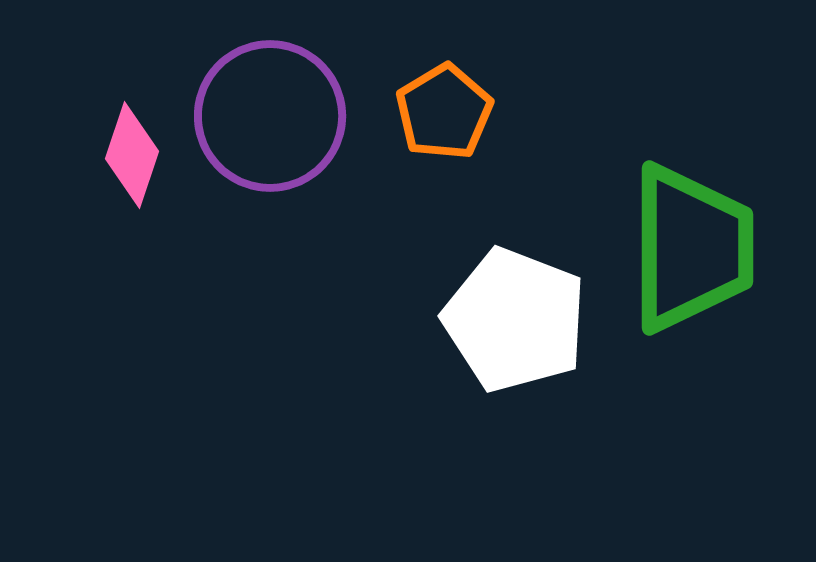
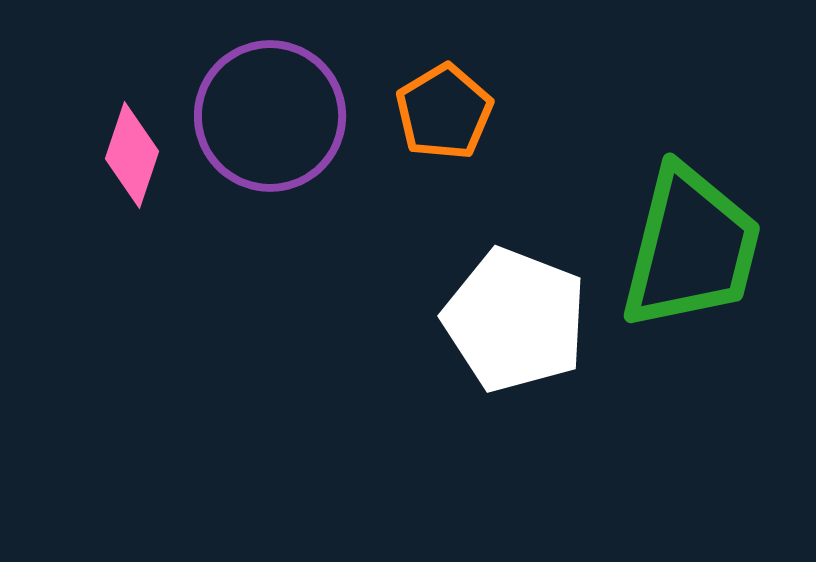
green trapezoid: rotated 14 degrees clockwise
